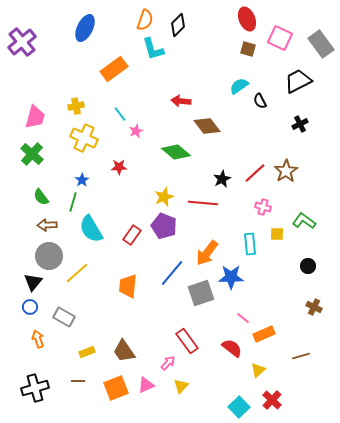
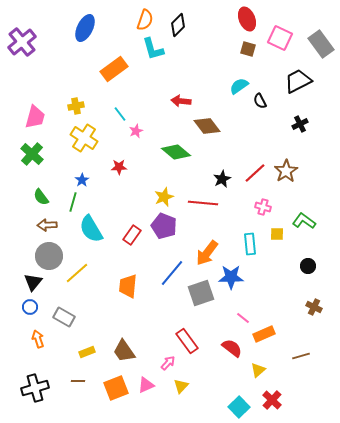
yellow cross at (84, 138): rotated 8 degrees clockwise
